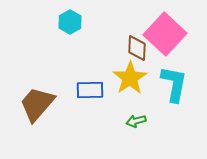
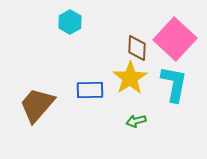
pink square: moved 10 px right, 5 px down
brown trapezoid: moved 1 px down
